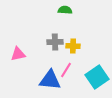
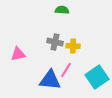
green semicircle: moved 3 px left
gray cross: rotated 14 degrees clockwise
